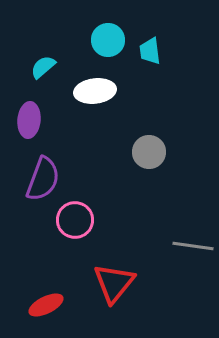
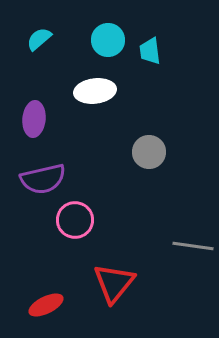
cyan semicircle: moved 4 px left, 28 px up
purple ellipse: moved 5 px right, 1 px up
purple semicircle: rotated 57 degrees clockwise
